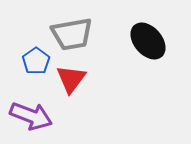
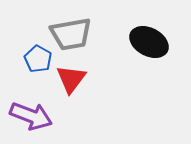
gray trapezoid: moved 1 px left
black ellipse: moved 1 px right, 1 px down; rotated 21 degrees counterclockwise
blue pentagon: moved 2 px right, 2 px up; rotated 8 degrees counterclockwise
